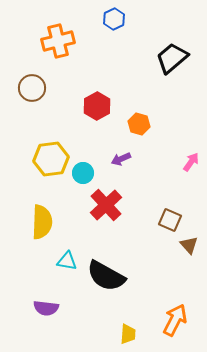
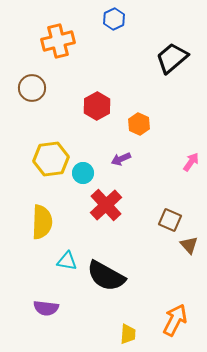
orange hexagon: rotated 10 degrees clockwise
